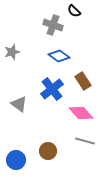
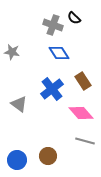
black semicircle: moved 7 px down
gray star: rotated 28 degrees clockwise
blue diamond: moved 3 px up; rotated 20 degrees clockwise
brown circle: moved 5 px down
blue circle: moved 1 px right
